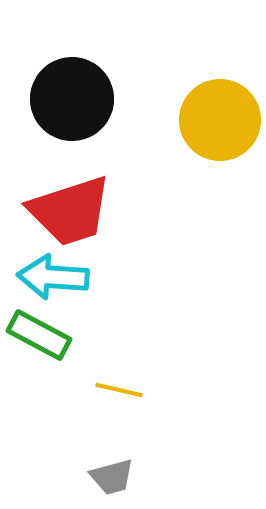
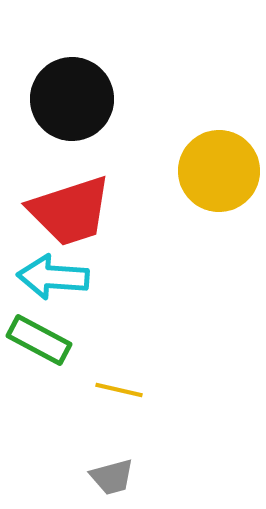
yellow circle: moved 1 px left, 51 px down
green rectangle: moved 5 px down
